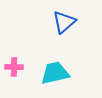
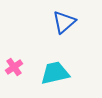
pink cross: rotated 36 degrees counterclockwise
